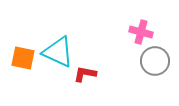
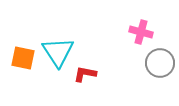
cyan triangle: rotated 32 degrees clockwise
gray circle: moved 5 px right, 2 px down
